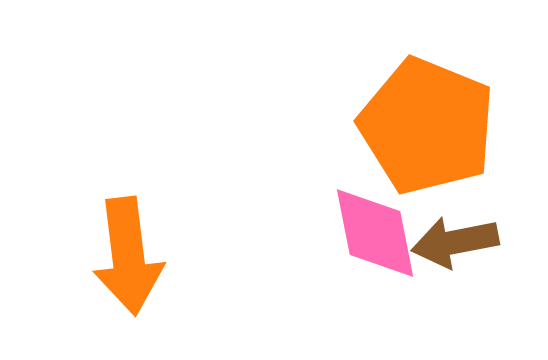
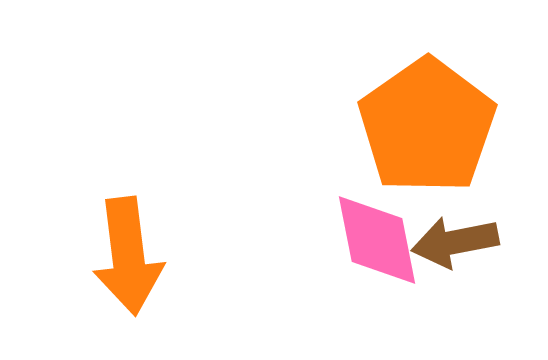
orange pentagon: rotated 15 degrees clockwise
pink diamond: moved 2 px right, 7 px down
